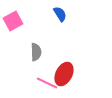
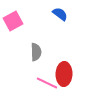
blue semicircle: rotated 21 degrees counterclockwise
red ellipse: rotated 25 degrees counterclockwise
